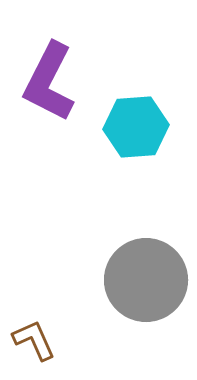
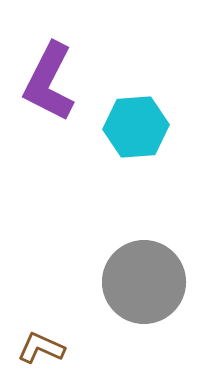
gray circle: moved 2 px left, 2 px down
brown L-shape: moved 7 px right, 8 px down; rotated 42 degrees counterclockwise
